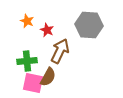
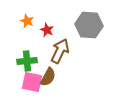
pink square: moved 1 px left, 1 px up
